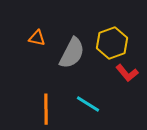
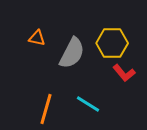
yellow hexagon: rotated 20 degrees clockwise
red L-shape: moved 3 px left
orange line: rotated 16 degrees clockwise
